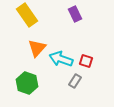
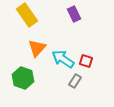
purple rectangle: moved 1 px left
cyan arrow: moved 2 px right; rotated 15 degrees clockwise
green hexagon: moved 4 px left, 5 px up
